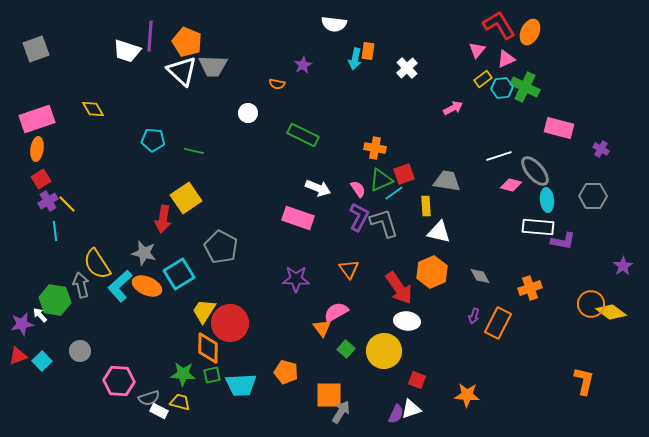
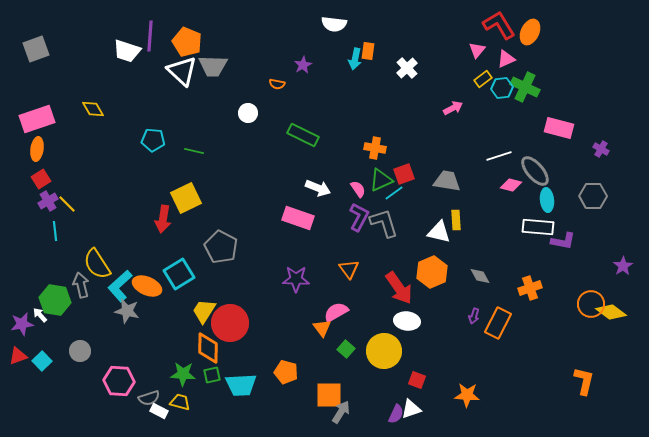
yellow square at (186, 198): rotated 8 degrees clockwise
yellow rectangle at (426, 206): moved 30 px right, 14 px down
gray star at (144, 253): moved 17 px left, 58 px down
